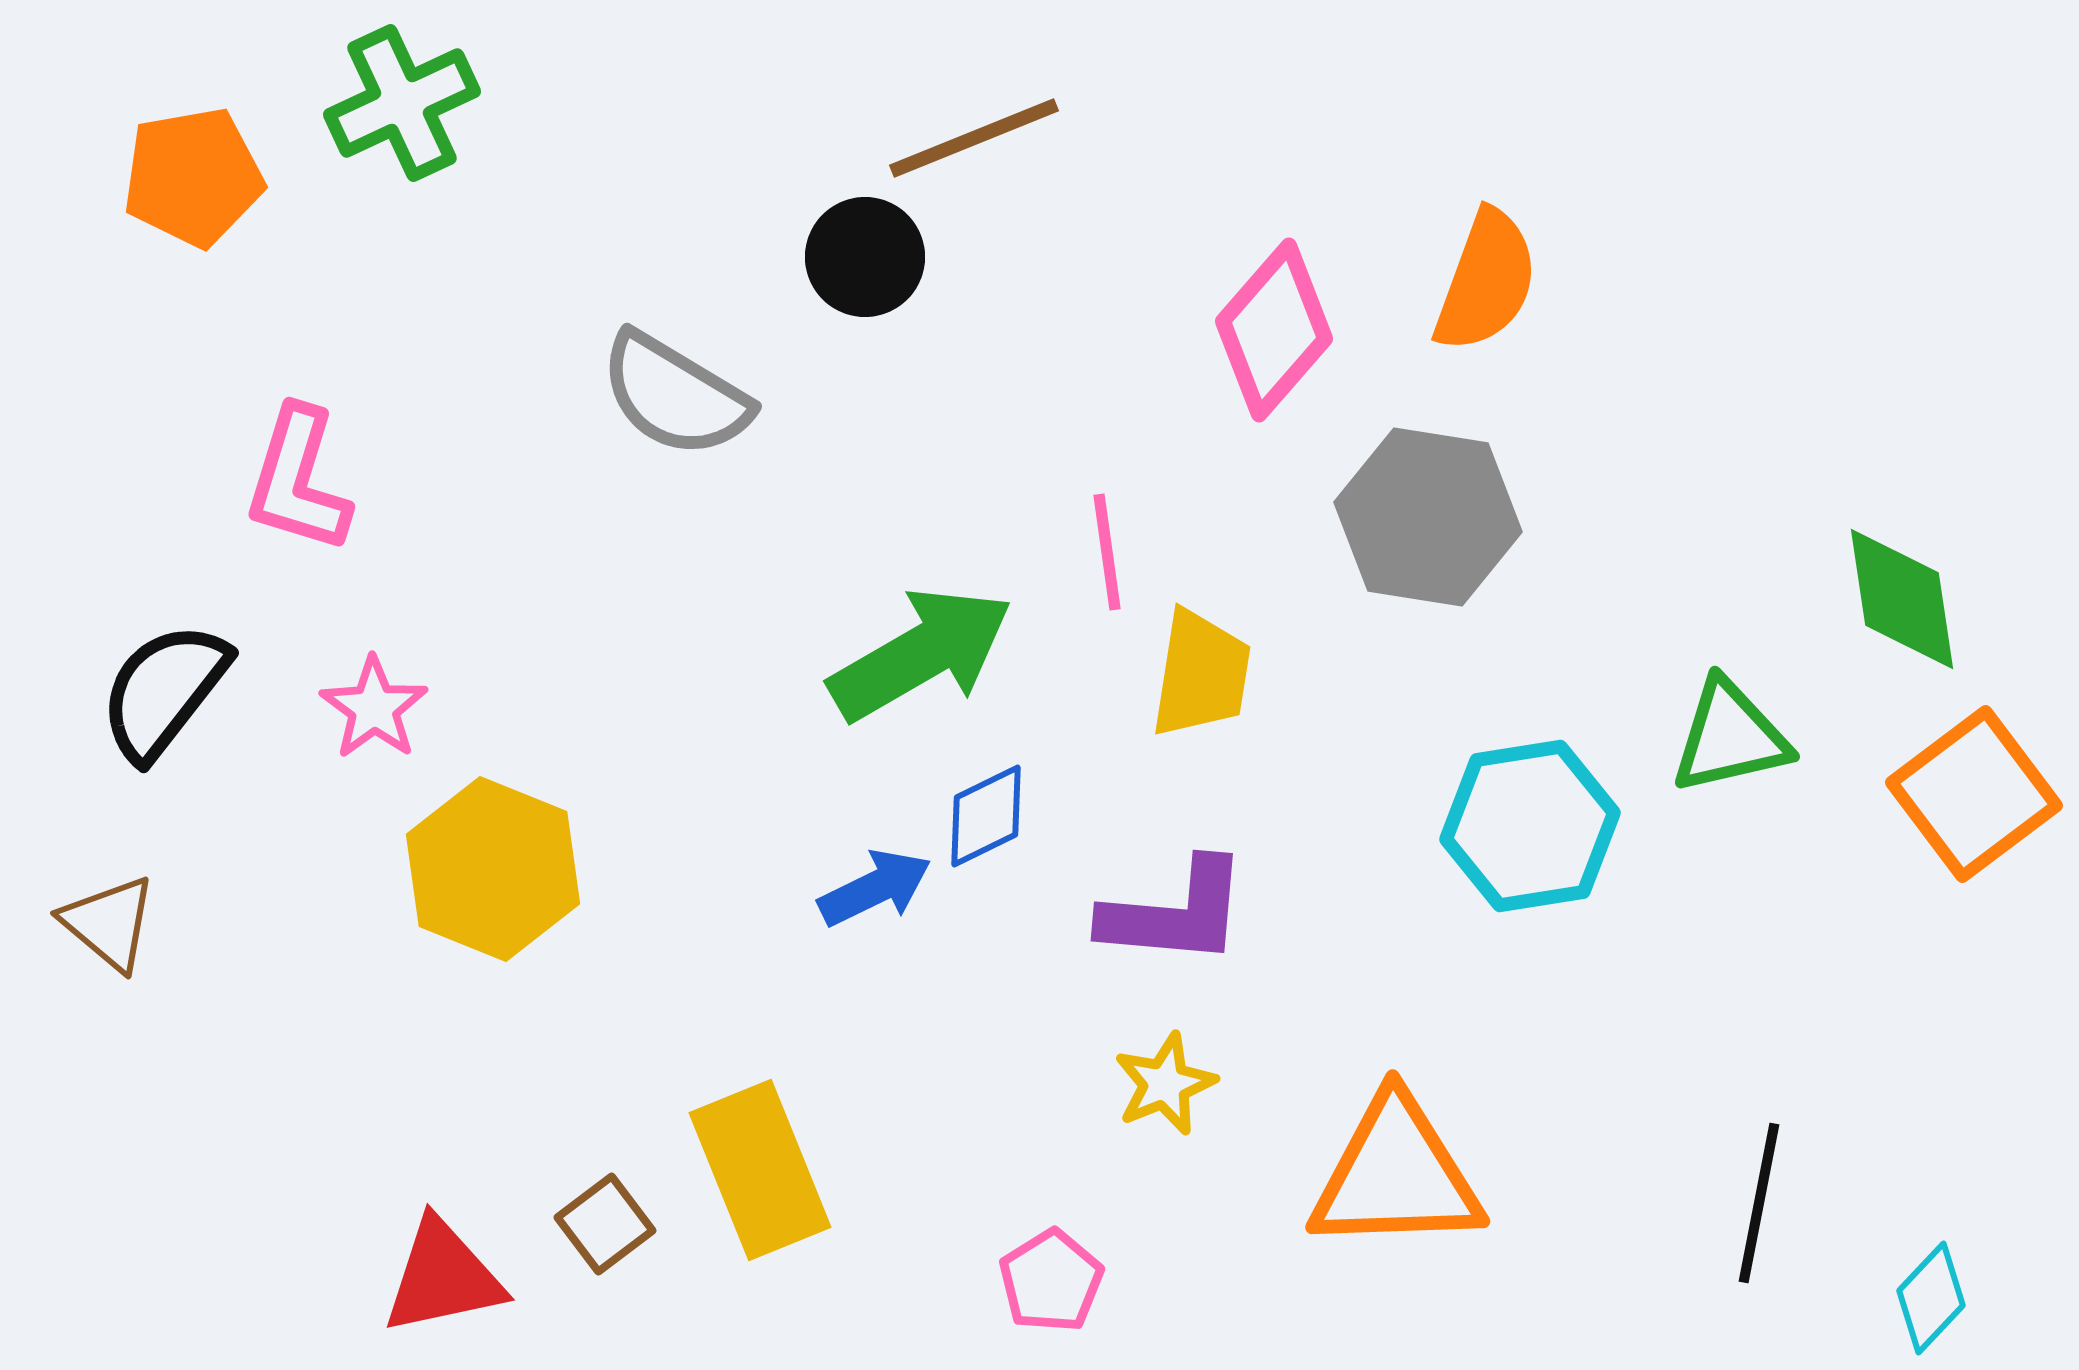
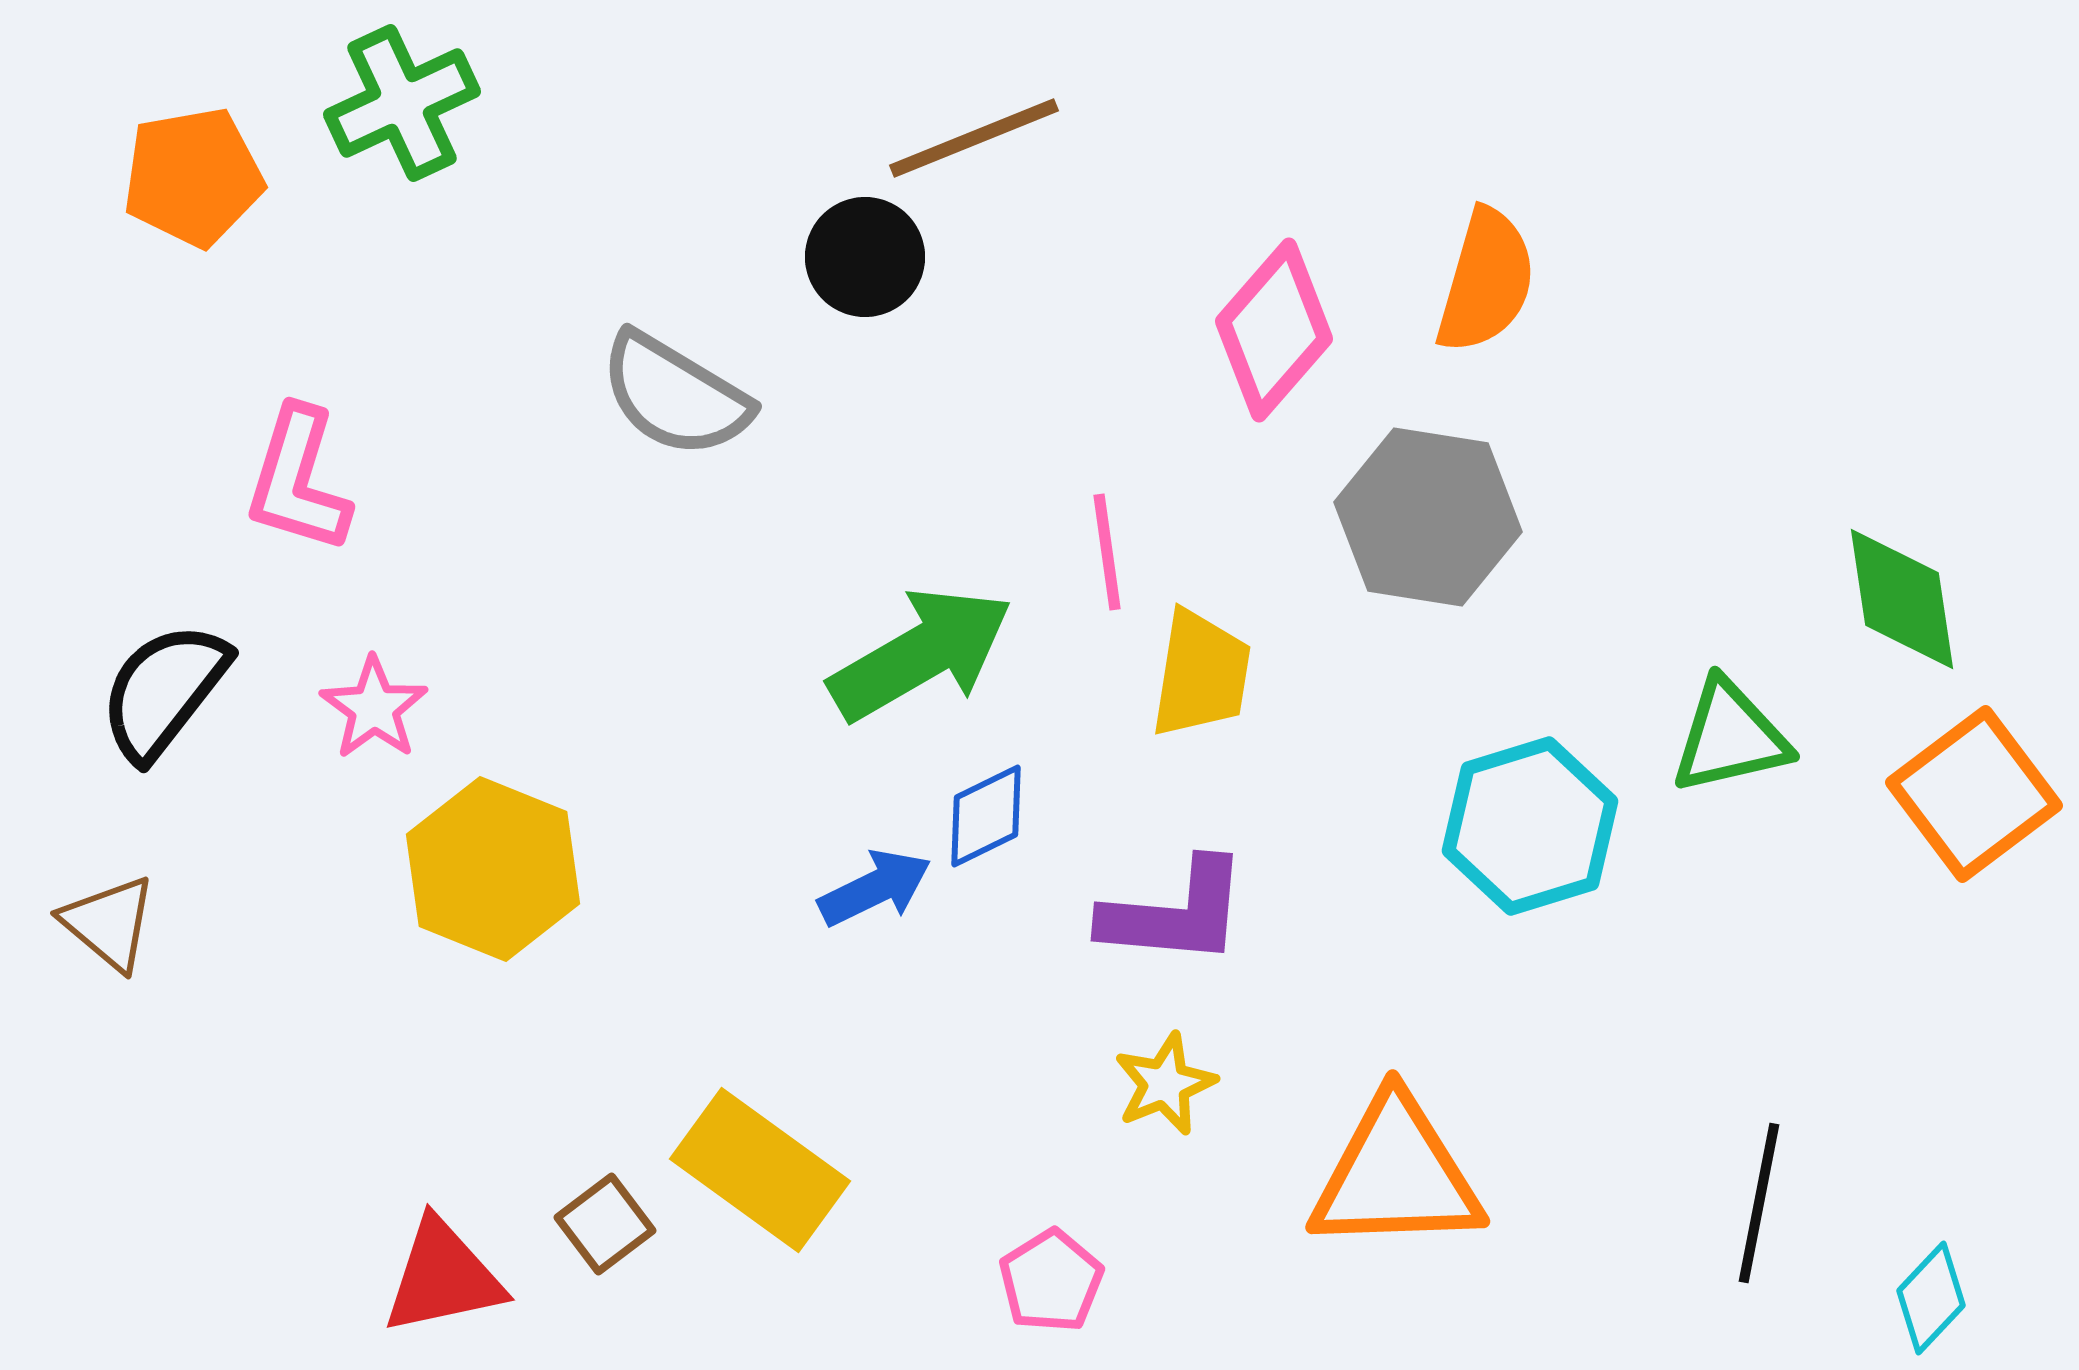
orange semicircle: rotated 4 degrees counterclockwise
cyan hexagon: rotated 8 degrees counterclockwise
yellow rectangle: rotated 32 degrees counterclockwise
